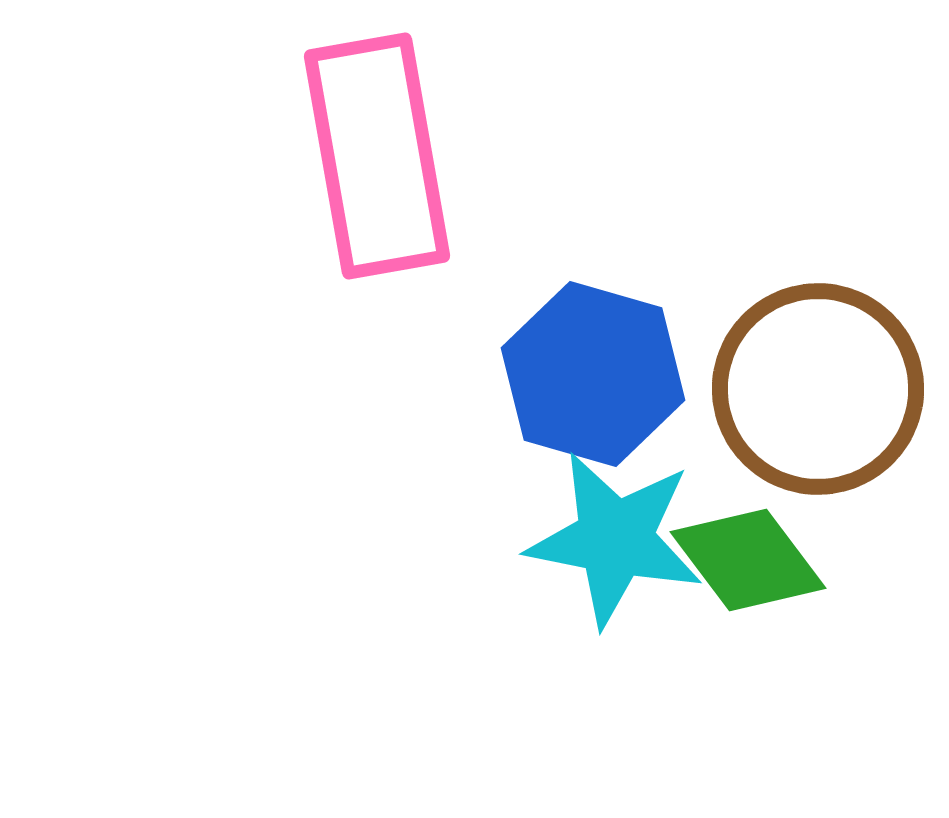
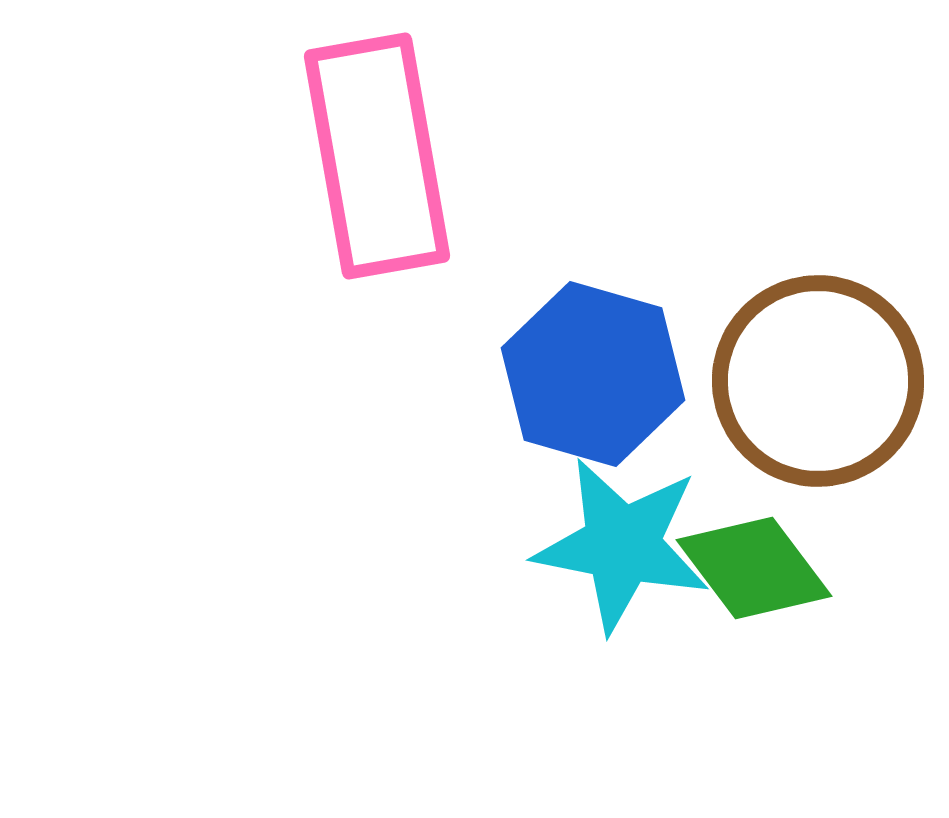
brown circle: moved 8 px up
cyan star: moved 7 px right, 6 px down
green diamond: moved 6 px right, 8 px down
